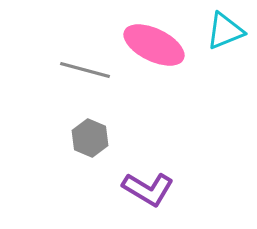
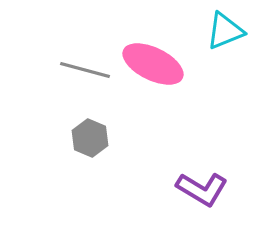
pink ellipse: moved 1 px left, 19 px down
purple L-shape: moved 54 px right
